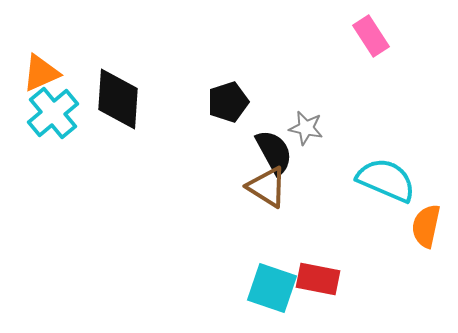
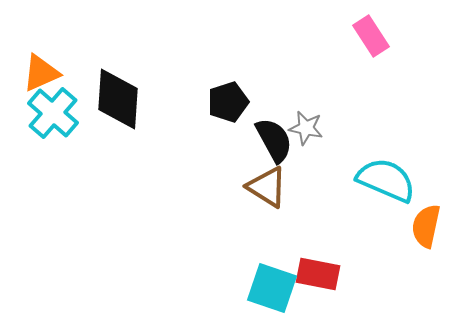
cyan cross: rotated 9 degrees counterclockwise
black semicircle: moved 12 px up
red rectangle: moved 5 px up
